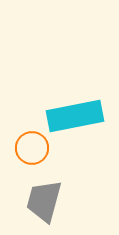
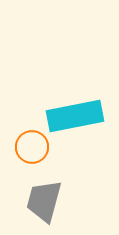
orange circle: moved 1 px up
